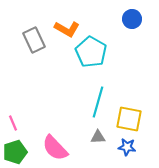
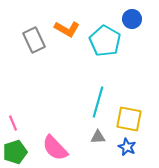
cyan pentagon: moved 14 px right, 11 px up
blue star: rotated 18 degrees clockwise
